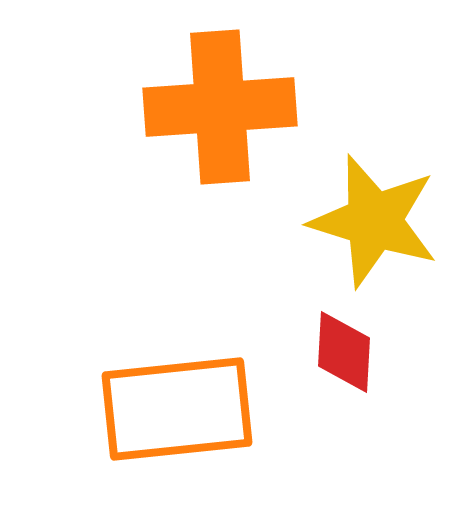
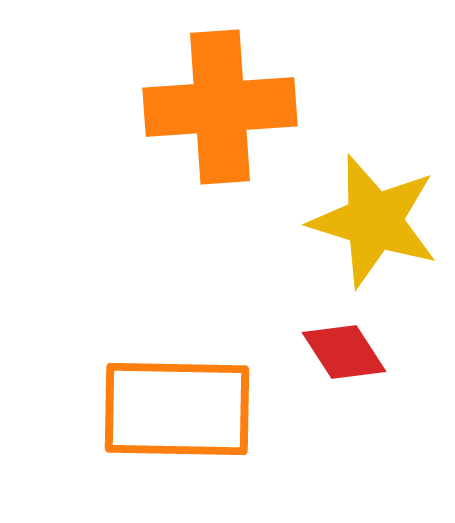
red diamond: rotated 36 degrees counterclockwise
orange rectangle: rotated 7 degrees clockwise
